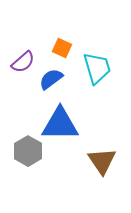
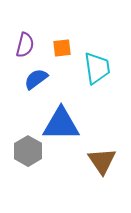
orange square: rotated 30 degrees counterclockwise
purple semicircle: moved 2 px right, 17 px up; rotated 35 degrees counterclockwise
cyan trapezoid: rotated 8 degrees clockwise
blue semicircle: moved 15 px left
blue triangle: moved 1 px right
